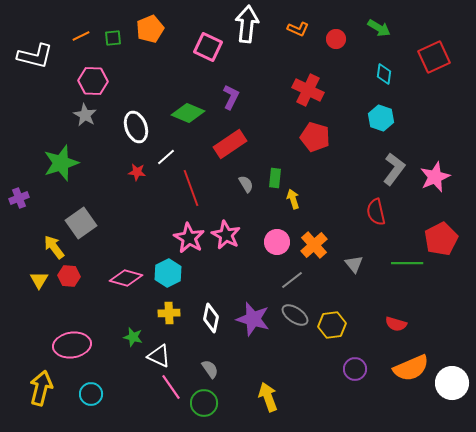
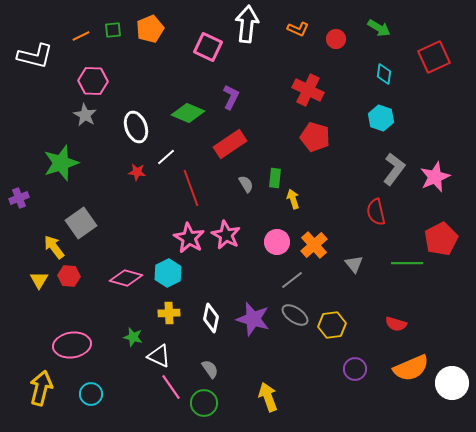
green square at (113, 38): moved 8 px up
